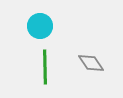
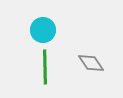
cyan circle: moved 3 px right, 4 px down
